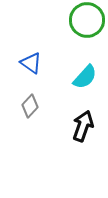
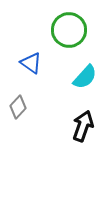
green circle: moved 18 px left, 10 px down
gray diamond: moved 12 px left, 1 px down
